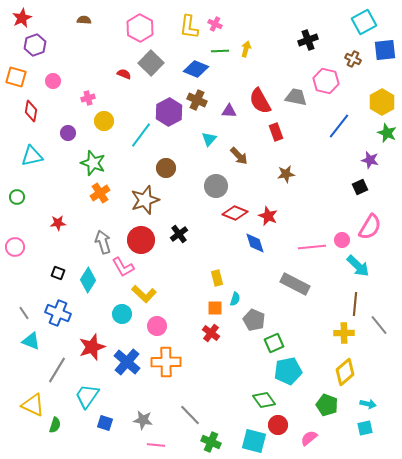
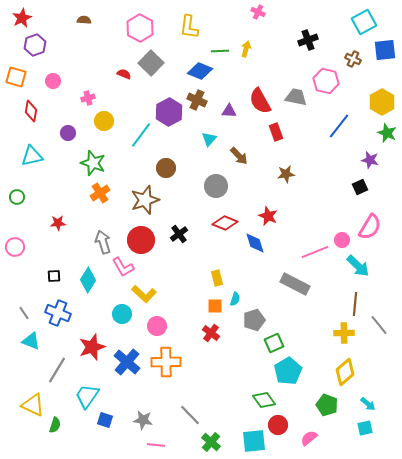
pink cross at (215, 24): moved 43 px right, 12 px up
blue diamond at (196, 69): moved 4 px right, 2 px down
red diamond at (235, 213): moved 10 px left, 10 px down
pink line at (312, 247): moved 3 px right, 5 px down; rotated 16 degrees counterclockwise
black square at (58, 273): moved 4 px left, 3 px down; rotated 24 degrees counterclockwise
orange square at (215, 308): moved 2 px up
gray pentagon at (254, 320): rotated 30 degrees clockwise
cyan pentagon at (288, 371): rotated 20 degrees counterclockwise
cyan arrow at (368, 404): rotated 28 degrees clockwise
blue square at (105, 423): moved 3 px up
cyan square at (254, 441): rotated 20 degrees counterclockwise
green cross at (211, 442): rotated 18 degrees clockwise
